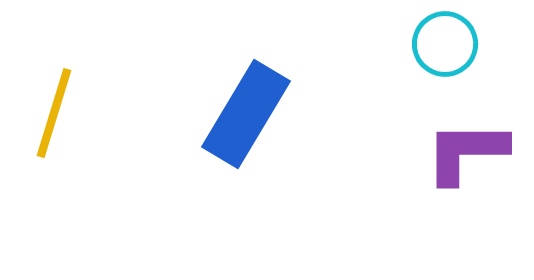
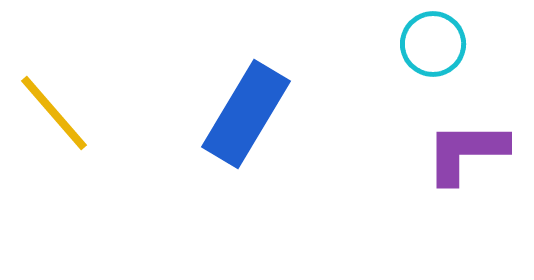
cyan circle: moved 12 px left
yellow line: rotated 58 degrees counterclockwise
